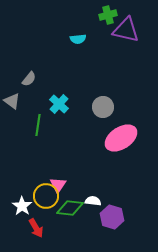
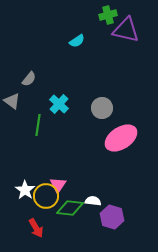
cyan semicircle: moved 1 px left, 2 px down; rotated 28 degrees counterclockwise
gray circle: moved 1 px left, 1 px down
white star: moved 3 px right, 16 px up
